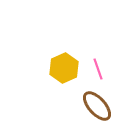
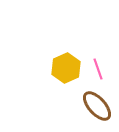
yellow hexagon: moved 2 px right
